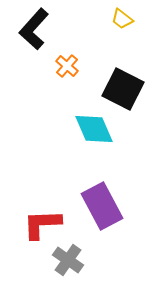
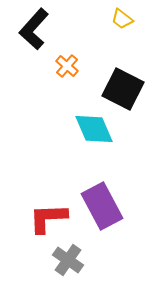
red L-shape: moved 6 px right, 6 px up
